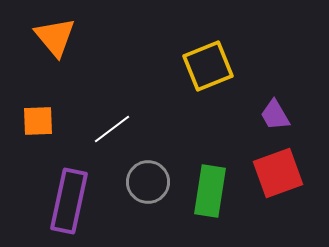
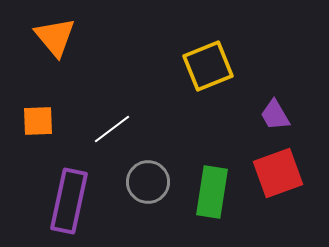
green rectangle: moved 2 px right, 1 px down
